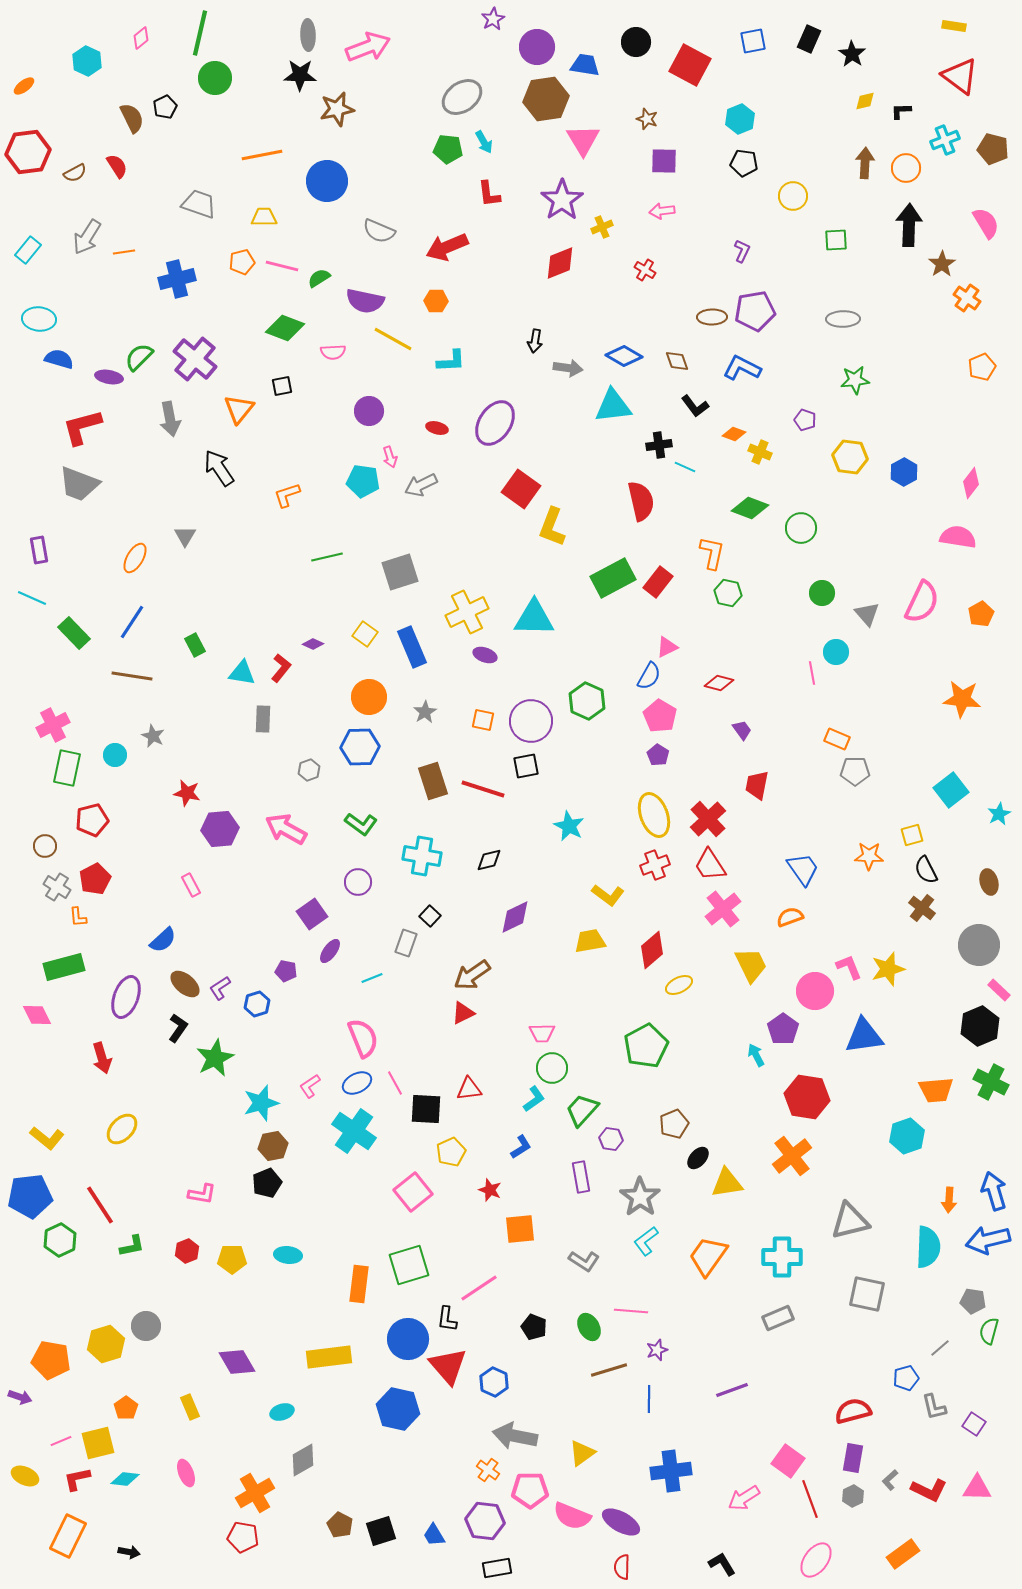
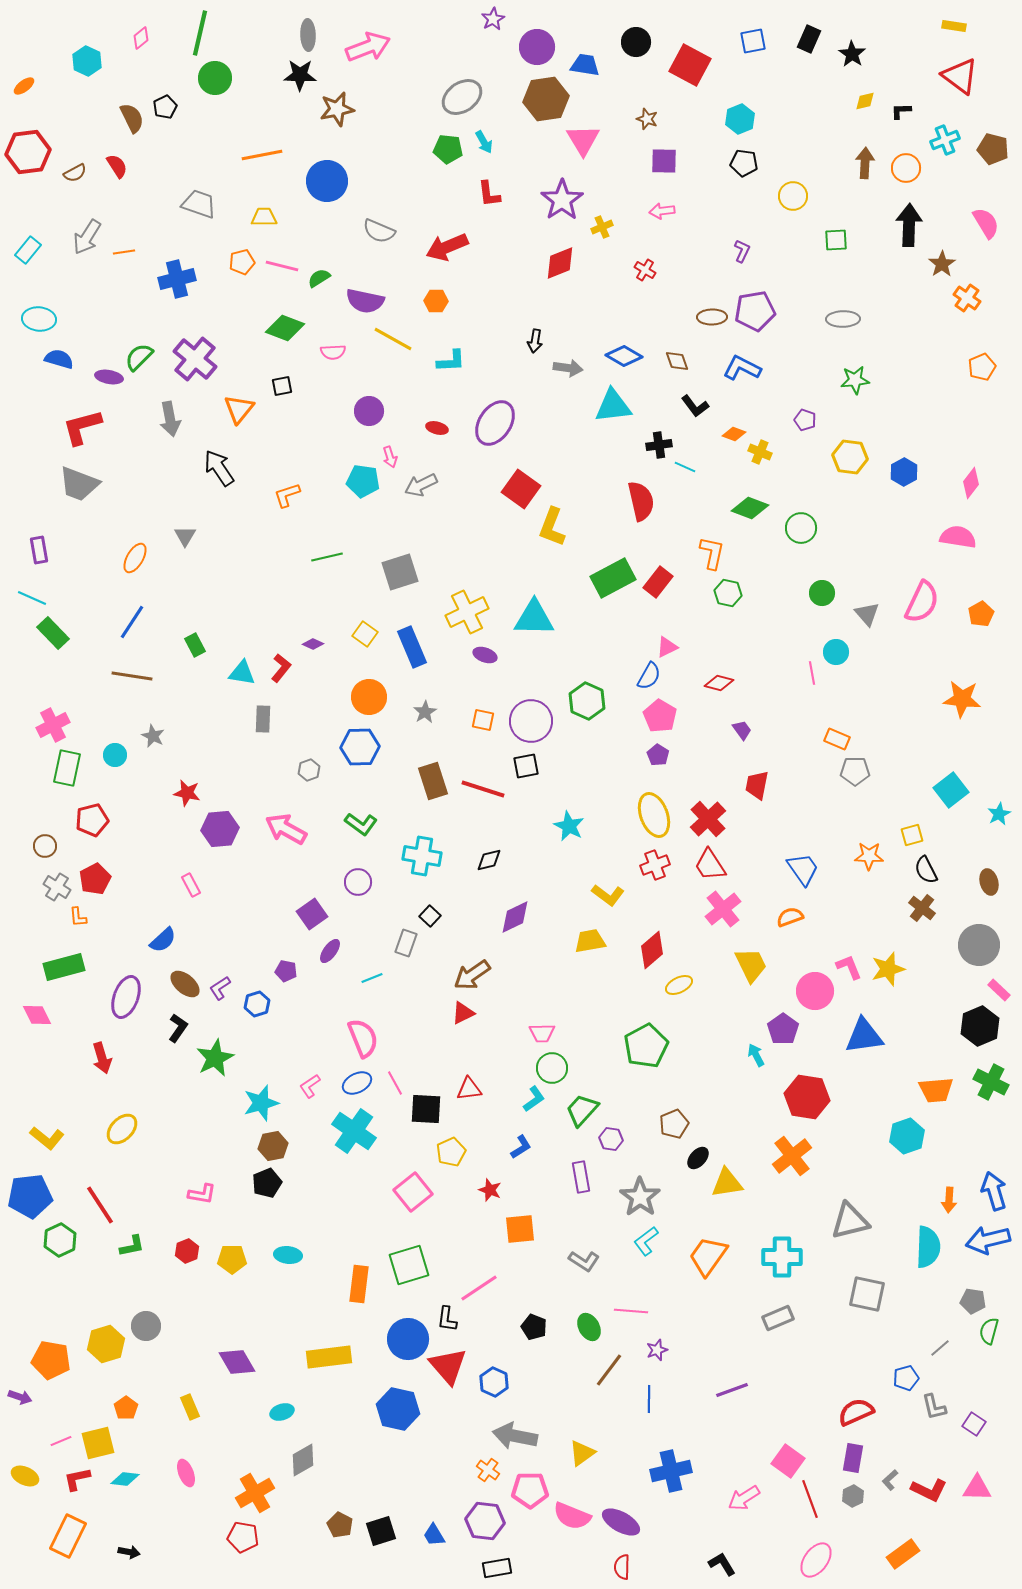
green rectangle at (74, 633): moved 21 px left
brown line at (609, 1370): rotated 36 degrees counterclockwise
red semicircle at (853, 1411): moved 3 px right, 1 px down; rotated 9 degrees counterclockwise
blue cross at (671, 1471): rotated 6 degrees counterclockwise
